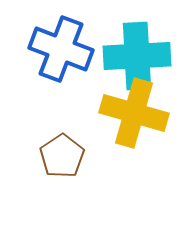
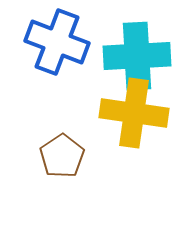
blue cross: moved 4 px left, 7 px up
yellow cross: rotated 8 degrees counterclockwise
